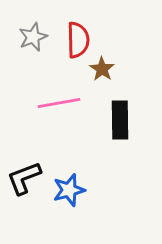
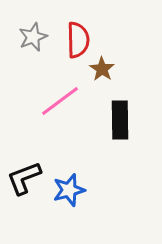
pink line: moved 1 px right, 2 px up; rotated 27 degrees counterclockwise
